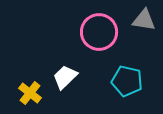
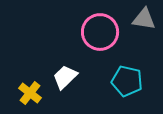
gray triangle: moved 1 px up
pink circle: moved 1 px right
